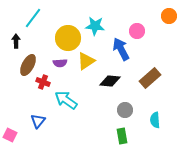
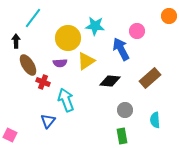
brown ellipse: rotated 60 degrees counterclockwise
cyan arrow: rotated 35 degrees clockwise
blue triangle: moved 10 px right
